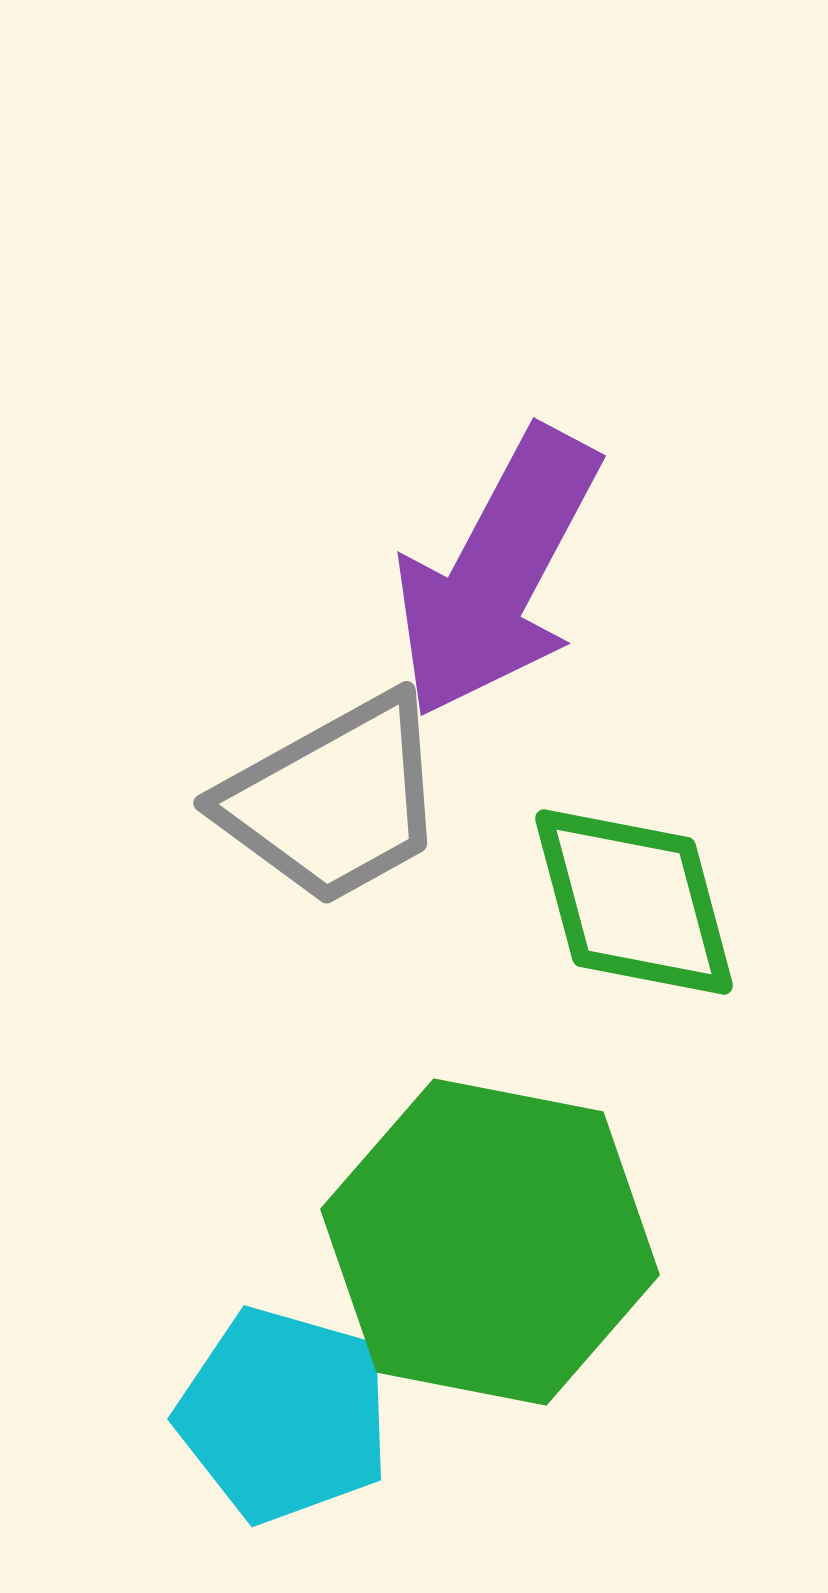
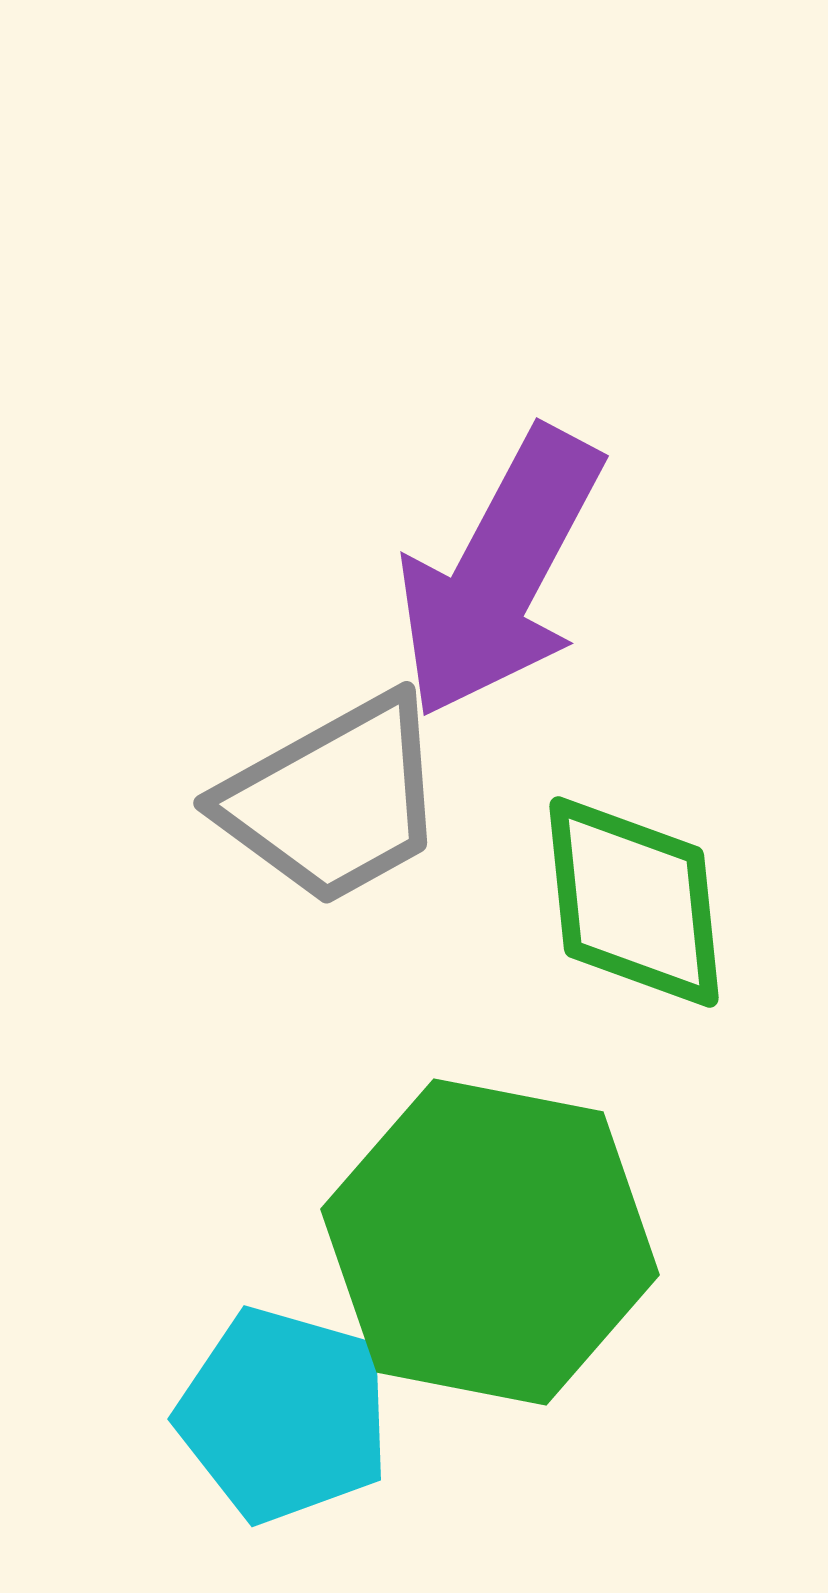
purple arrow: moved 3 px right
green diamond: rotated 9 degrees clockwise
